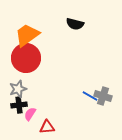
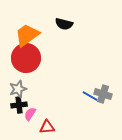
black semicircle: moved 11 px left
gray cross: moved 2 px up
